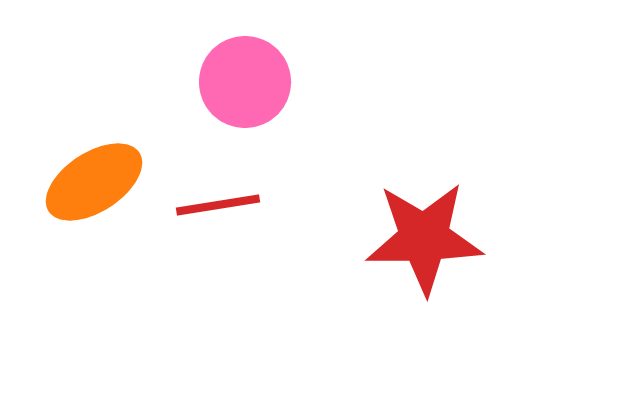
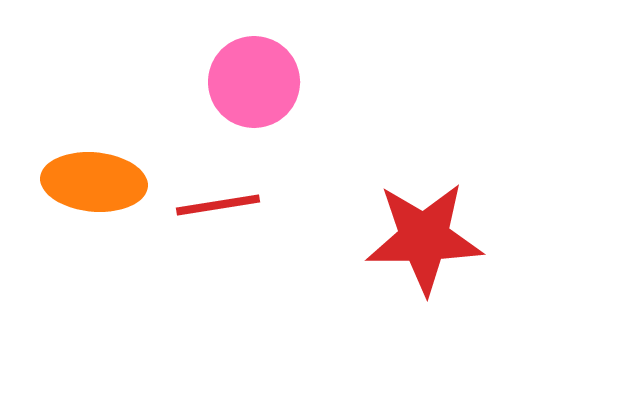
pink circle: moved 9 px right
orange ellipse: rotated 38 degrees clockwise
